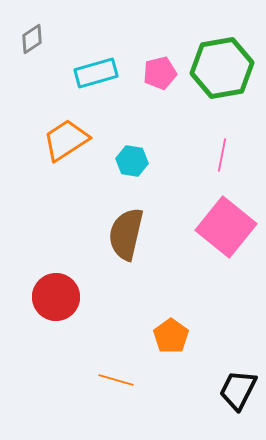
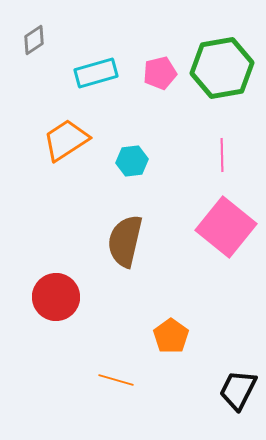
gray diamond: moved 2 px right, 1 px down
pink line: rotated 12 degrees counterclockwise
cyan hexagon: rotated 16 degrees counterclockwise
brown semicircle: moved 1 px left, 7 px down
